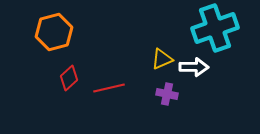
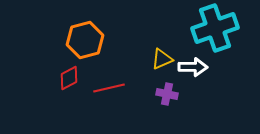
orange hexagon: moved 31 px right, 8 px down
white arrow: moved 1 px left
red diamond: rotated 15 degrees clockwise
